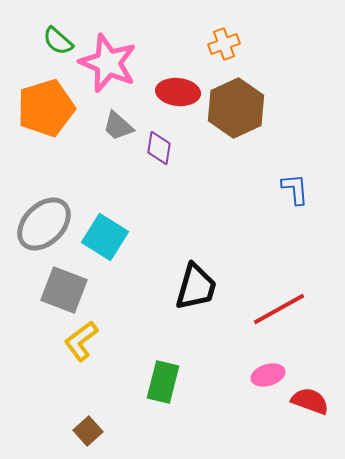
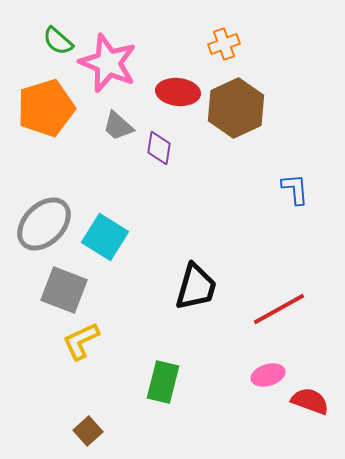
yellow L-shape: rotated 12 degrees clockwise
